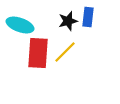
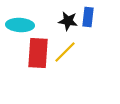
black star: rotated 24 degrees clockwise
cyan ellipse: rotated 16 degrees counterclockwise
